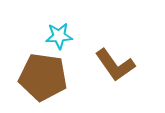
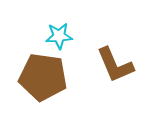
brown L-shape: rotated 12 degrees clockwise
